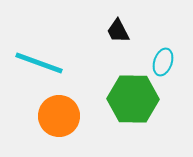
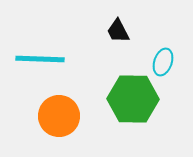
cyan line: moved 1 px right, 4 px up; rotated 18 degrees counterclockwise
